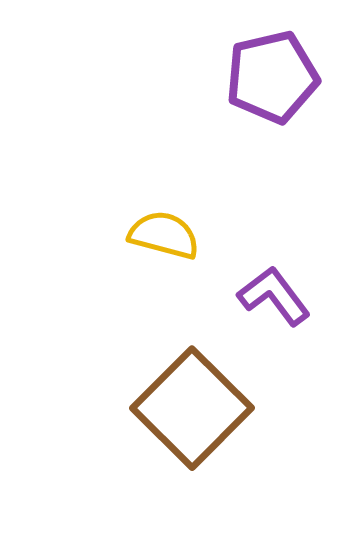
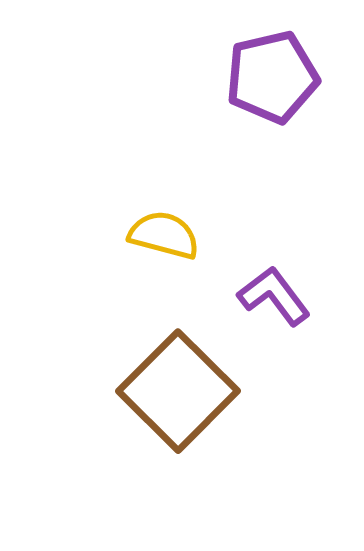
brown square: moved 14 px left, 17 px up
